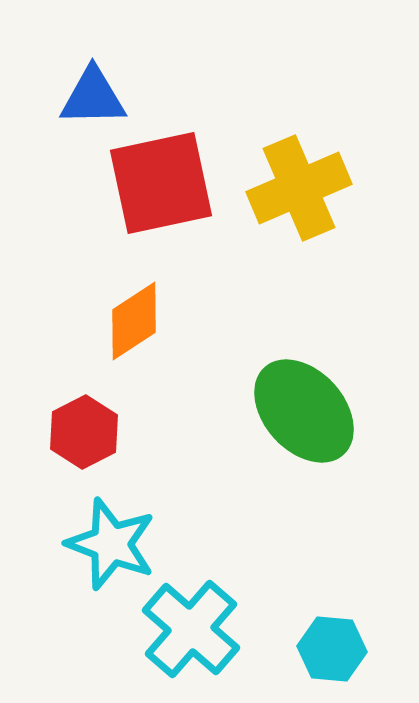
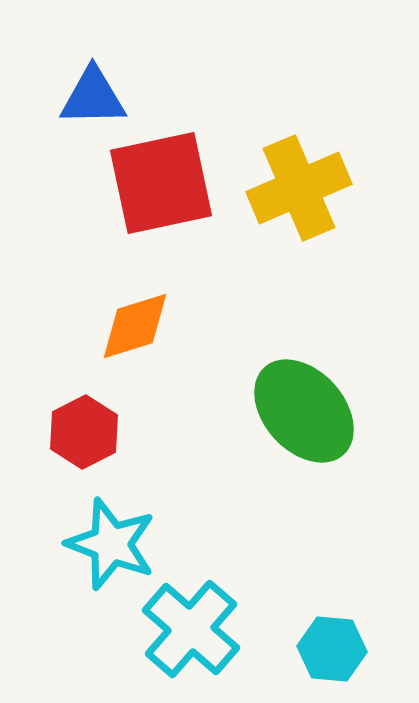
orange diamond: moved 1 px right, 5 px down; rotated 16 degrees clockwise
